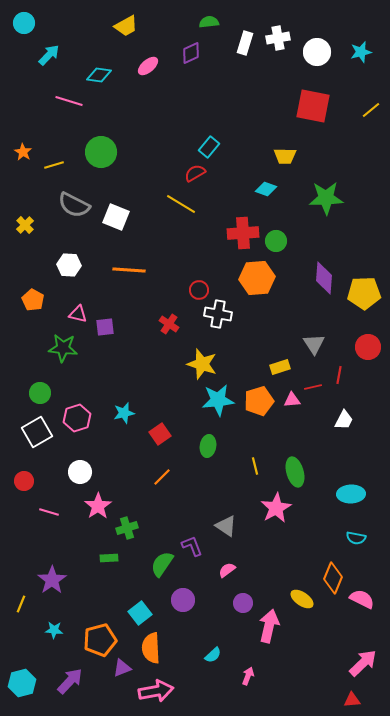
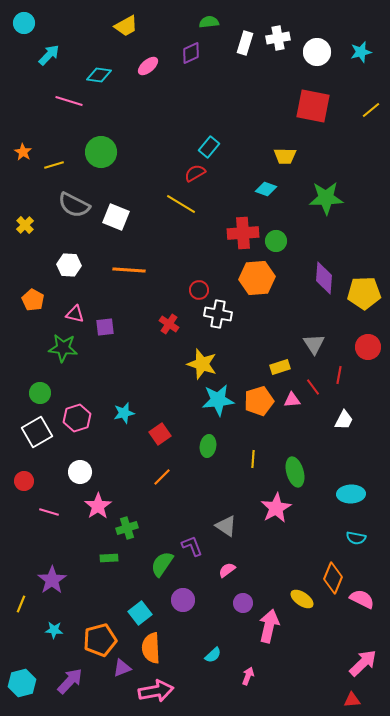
pink triangle at (78, 314): moved 3 px left
red line at (313, 387): rotated 66 degrees clockwise
yellow line at (255, 466): moved 2 px left, 7 px up; rotated 18 degrees clockwise
